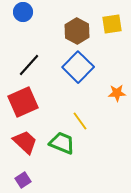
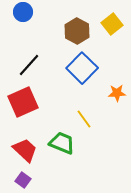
yellow square: rotated 30 degrees counterclockwise
blue square: moved 4 px right, 1 px down
yellow line: moved 4 px right, 2 px up
red trapezoid: moved 8 px down
purple square: rotated 21 degrees counterclockwise
